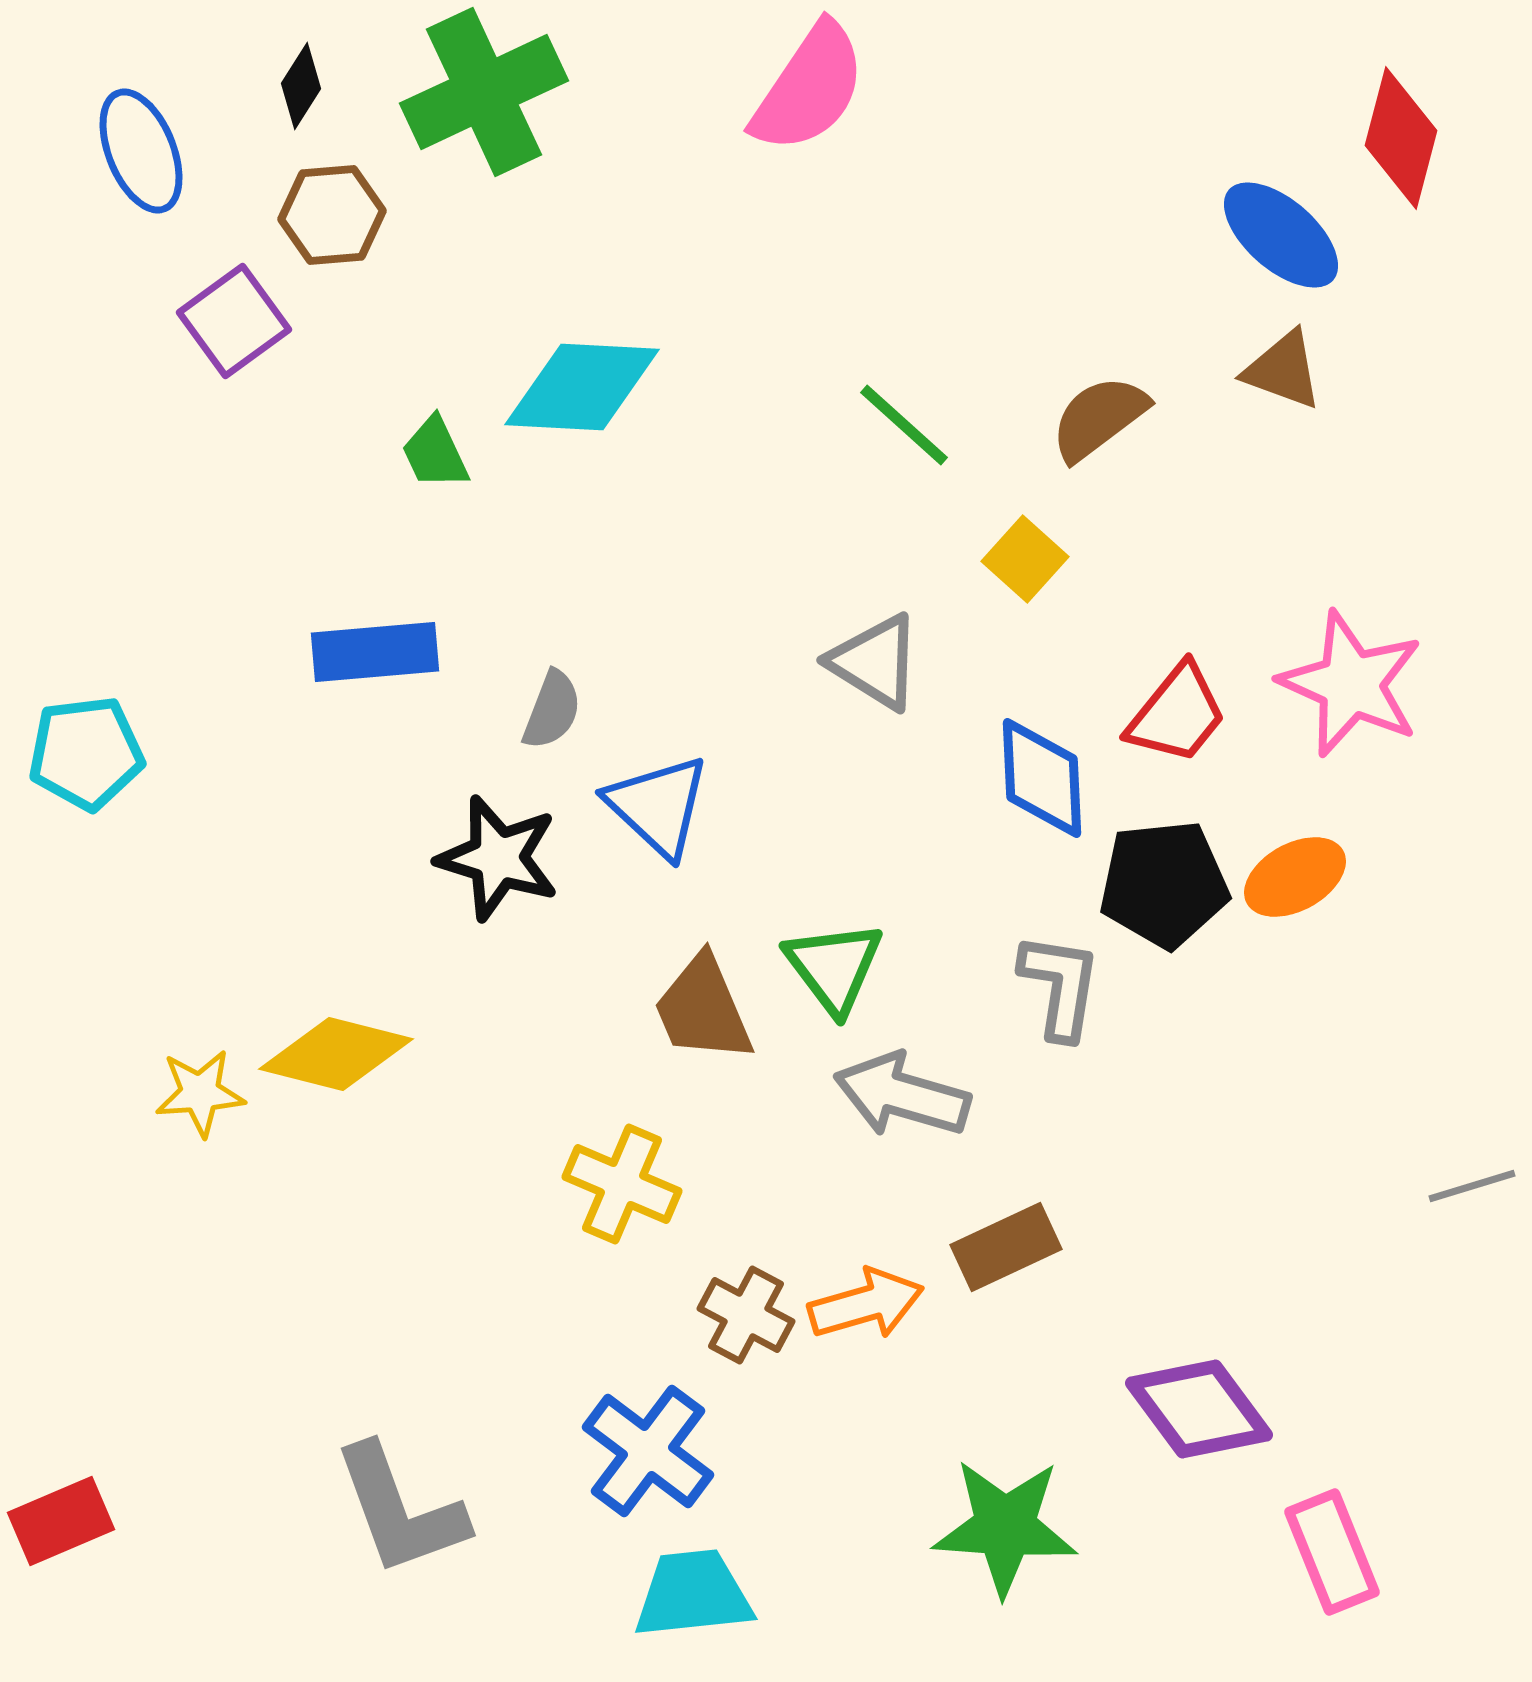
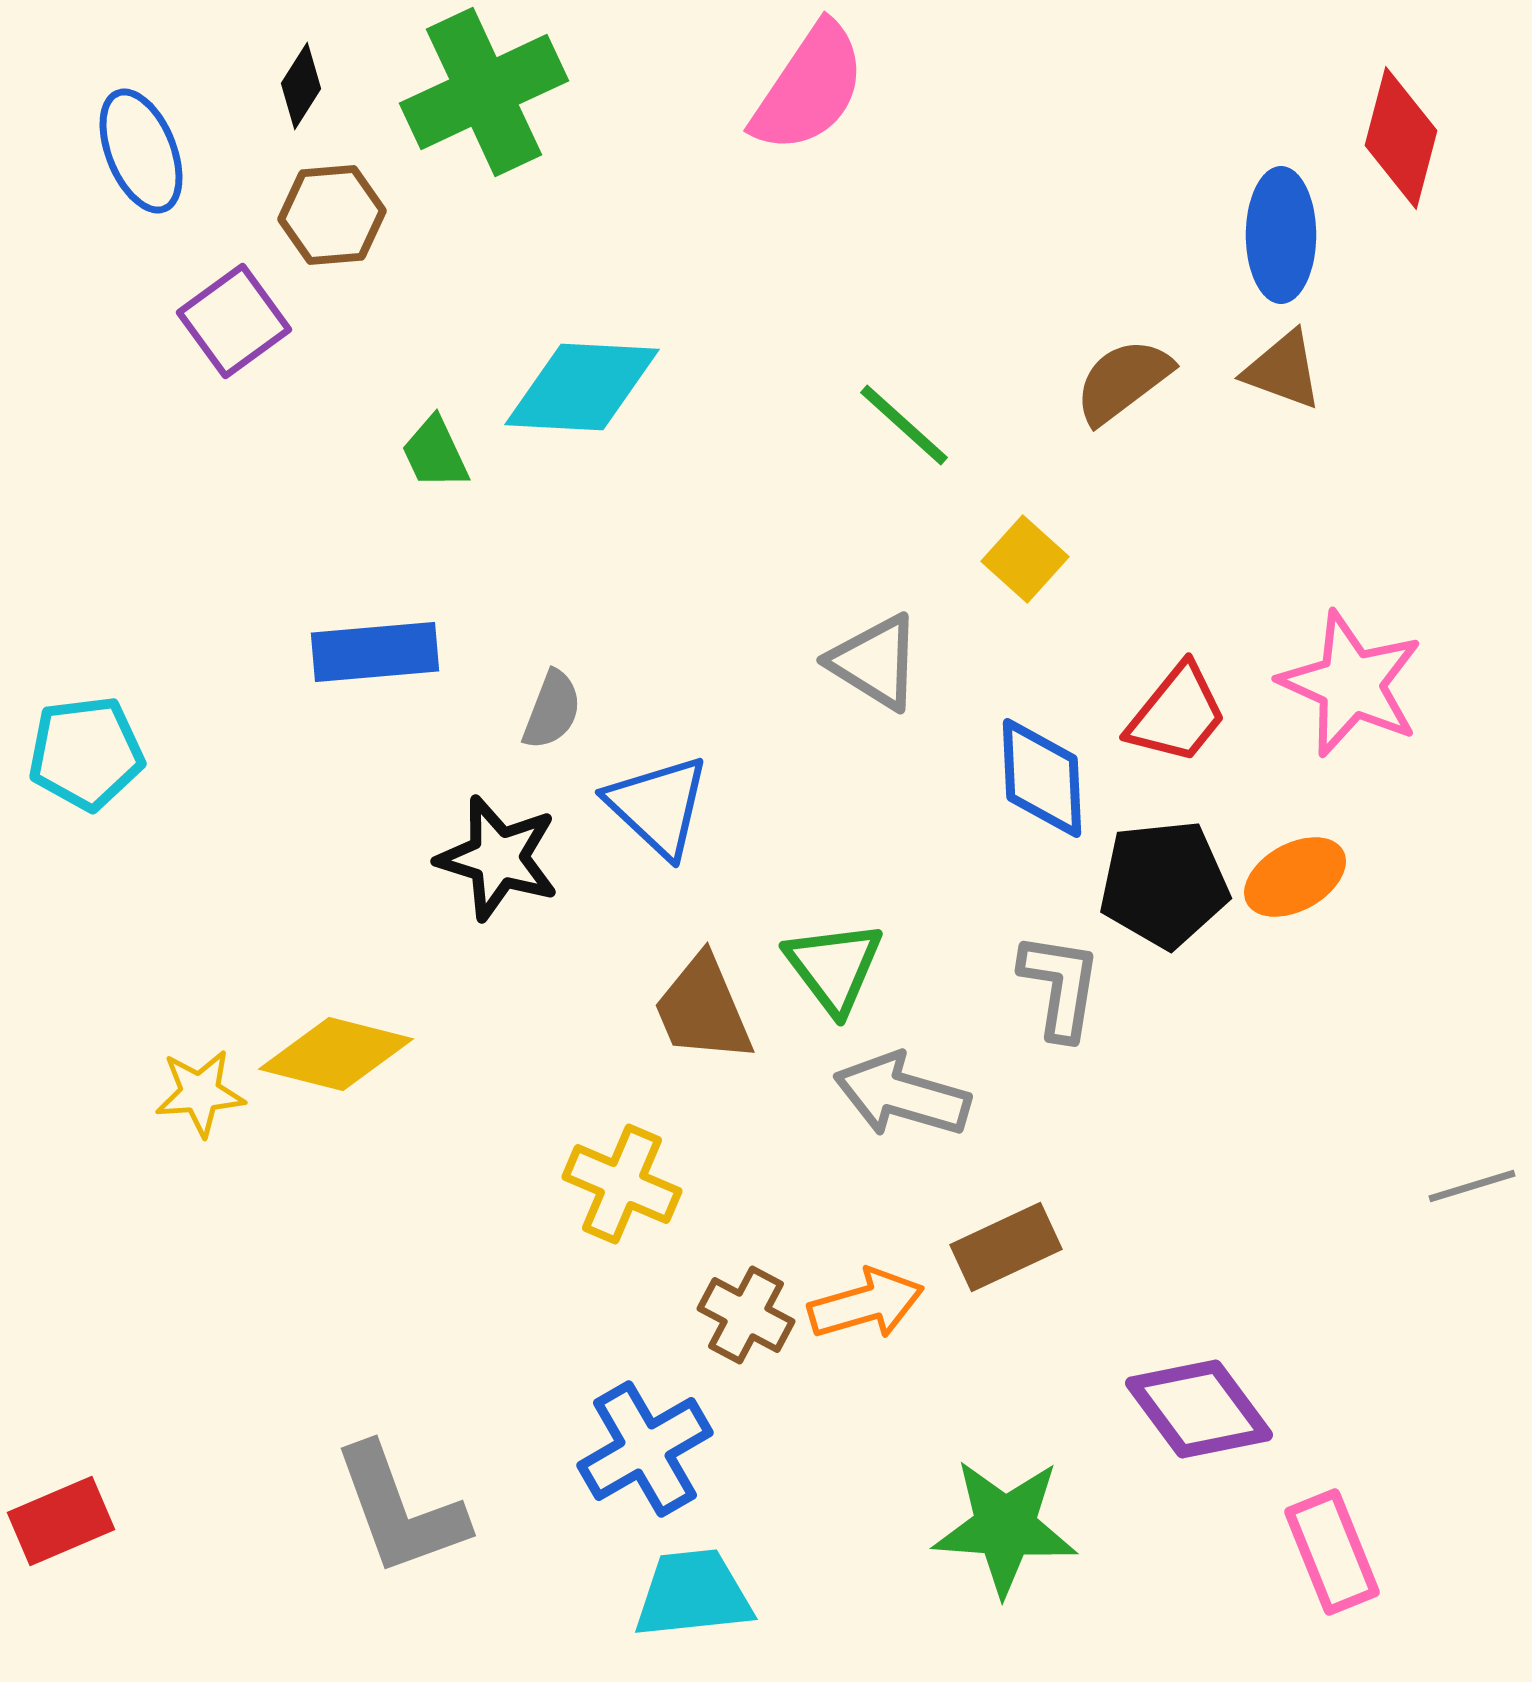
blue ellipse at (1281, 235): rotated 49 degrees clockwise
brown semicircle at (1099, 418): moved 24 px right, 37 px up
blue cross at (648, 1451): moved 3 px left, 2 px up; rotated 23 degrees clockwise
